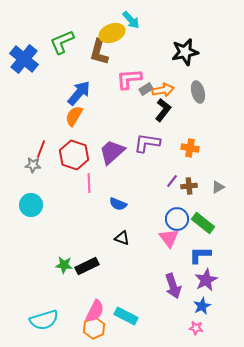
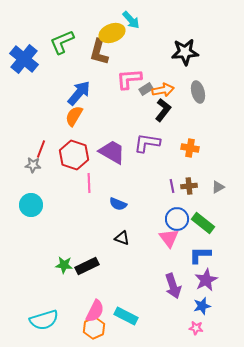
black star: rotated 8 degrees clockwise
purple trapezoid: rotated 72 degrees clockwise
purple line: moved 5 px down; rotated 48 degrees counterclockwise
blue star: rotated 12 degrees clockwise
